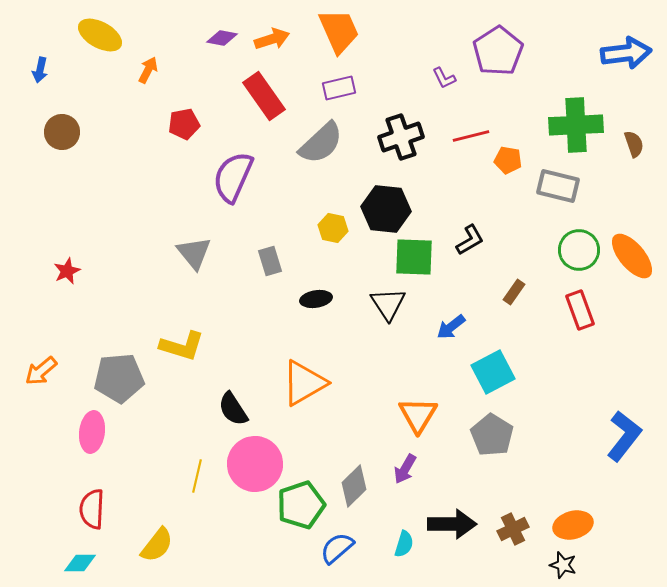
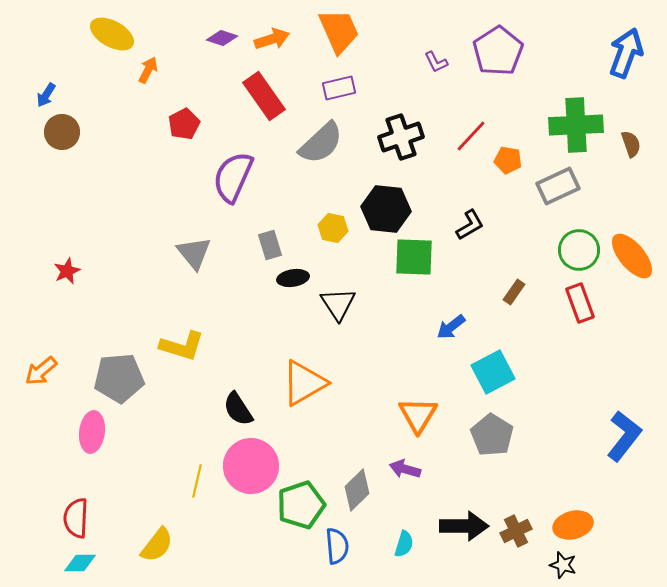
yellow ellipse at (100, 35): moved 12 px right, 1 px up
purple diamond at (222, 38): rotated 8 degrees clockwise
blue arrow at (626, 53): rotated 63 degrees counterclockwise
blue arrow at (40, 70): moved 6 px right, 25 px down; rotated 20 degrees clockwise
purple L-shape at (444, 78): moved 8 px left, 16 px up
red pentagon at (184, 124): rotated 16 degrees counterclockwise
red line at (471, 136): rotated 33 degrees counterclockwise
brown semicircle at (634, 144): moved 3 px left
gray rectangle at (558, 186): rotated 39 degrees counterclockwise
black L-shape at (470, 240): moved 15 px up
gray rectangle at (270, 261): moved 16 px up
black ellipse at (316, 299): moved 23 px left, 21 px up
black triangle at (388, 304): moved 50 px left
red rectangle at (580, 310): moved 7 px up
black semicircle at (233, 409): moved 5 px right
pink circle at (255, 464): moved 4 px left, 2 px down
purple arrow at (405, 469): rotated 76 degrees clockwise
yellow line at (197, 476): moved 5 px down
gray diamond at (354, 486): moved 3 px right, 4 px down
red semicircle at (92, 509): moved 16 px left, 9 px down
black arrow at (452, 524): moved 12 px right, 2 px down
brown cross at (513, 529): moved 3 px right, 2 px down
blue semicircle at (337, 548): moved 2 px up; rotated 126 degrees clockwise
